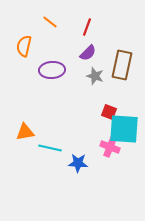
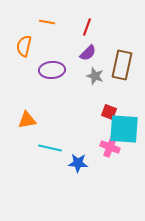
orange line: moved 3 px left; rotated 28 degrees counterclockwise
orange triangle: moved 2 px right, 12 px up
